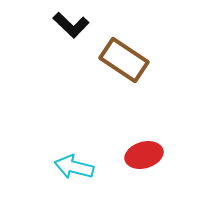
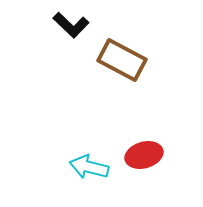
brown rectangle: moved 2 px left; rotated 6 degrees counterclockwise
cyan arrow: moved 15 px right
